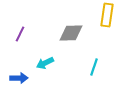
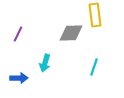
yellow rectangle: moved 12 px left; rotated 15 degrees counterclockwise
purple line: moved 2 px left
cyan arrow: rotated 48 degrees counterclockwise
